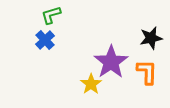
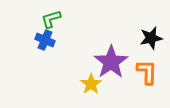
green L-shape: moved 4 px down
blue cross: rotated 24 degrees counterclockwise
